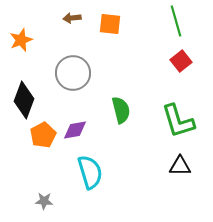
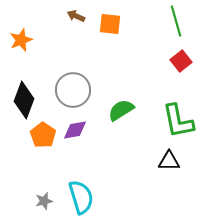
brown arrow: moved 4 px right, 2 px up; rotated 30 degrees clockwise
gray circle: moved 17 px down
green semicircle: rotated 108 degrees counterclockwise
green L-shape: rotated 6 degrees clockwise
orange pentagon: rotated 10 degrees counterclockwise
black triangle: moved 11 px left, 5 px up
cyan semicircle: moved 9 px left, 25 px down
gray star: rotated 18 degrees counterclockwise
